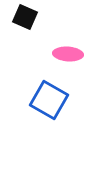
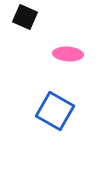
blue square: moved 6 px right, 11 px down
